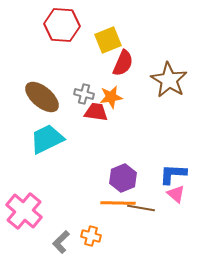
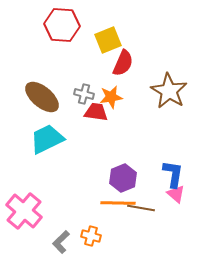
brown star: moved 11 px down
blue L-shape: rotated 96 degrees clockwise
